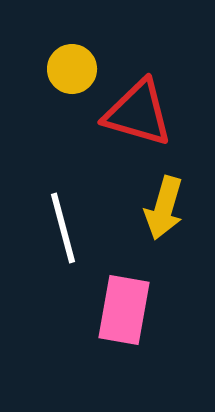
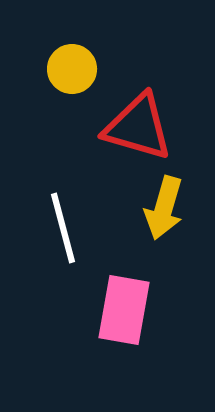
red triangle: moved 14 px down
